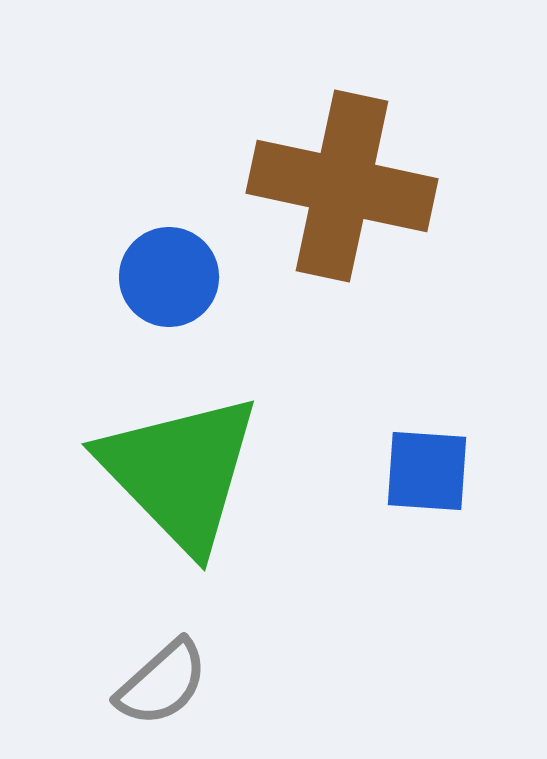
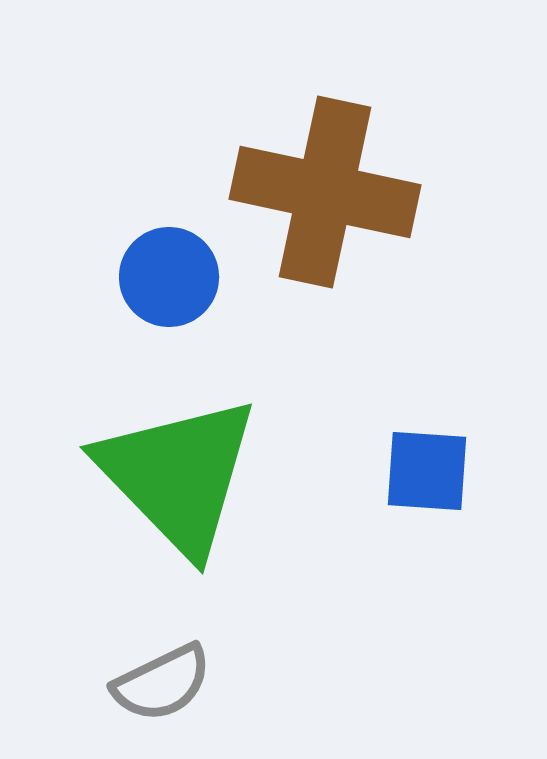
brown cross: moved 17 px left, 6 px down
green triangle: moved 2 px left, 3 px down
gray semicircle: rotated 16 degrees clockwise
